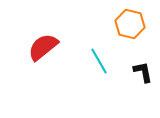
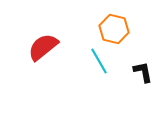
orange hexagon: moved 16 px left, 5 px down
